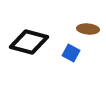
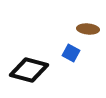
black diamond: moved 28 px down
